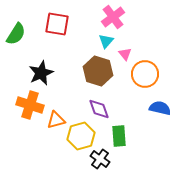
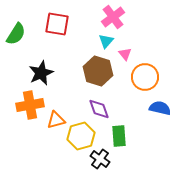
orange circle: moved 3 px down
orange cross: rotated 28 degrees counterclockwise
